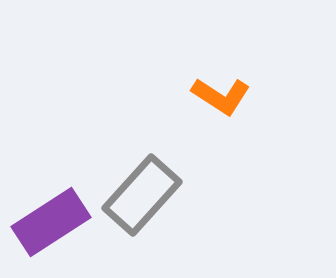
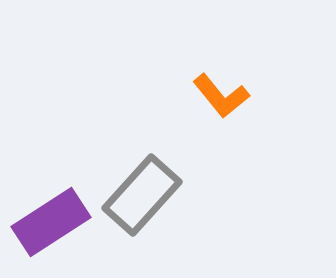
orange L-shape: rotated 18 degrees clockwise
